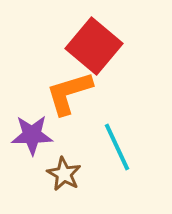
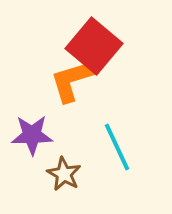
orange L-shape: moved 4 px right, 13 px up
